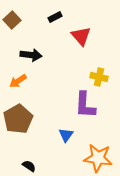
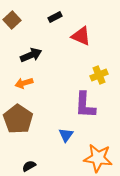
red triangle: rotated 25 degrees counterclockwise
black arrow: rotated 30 degrees counterclockwise
yellow cross: moved 2 px up; rotated 36 degrees counterclockwise
orange arrow: moved 6 px right, 2 px down; rotated 18 degrees clockwise
brown pentagon: rotated 8 degrees counterclockwise
black semicircle: rotated 64 degrees counterclockwise
